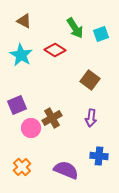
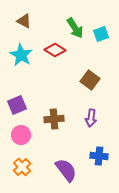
brown cross: moved 2 px right, 1 px down; rotated 24 degrees clockwise
pink circle: moved 10 px left, 7 px down
purple semicircle: rotated 30 degrees clockwise
